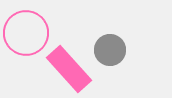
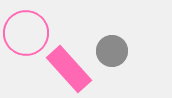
gray circle: moved 2 px right, 1 px down
